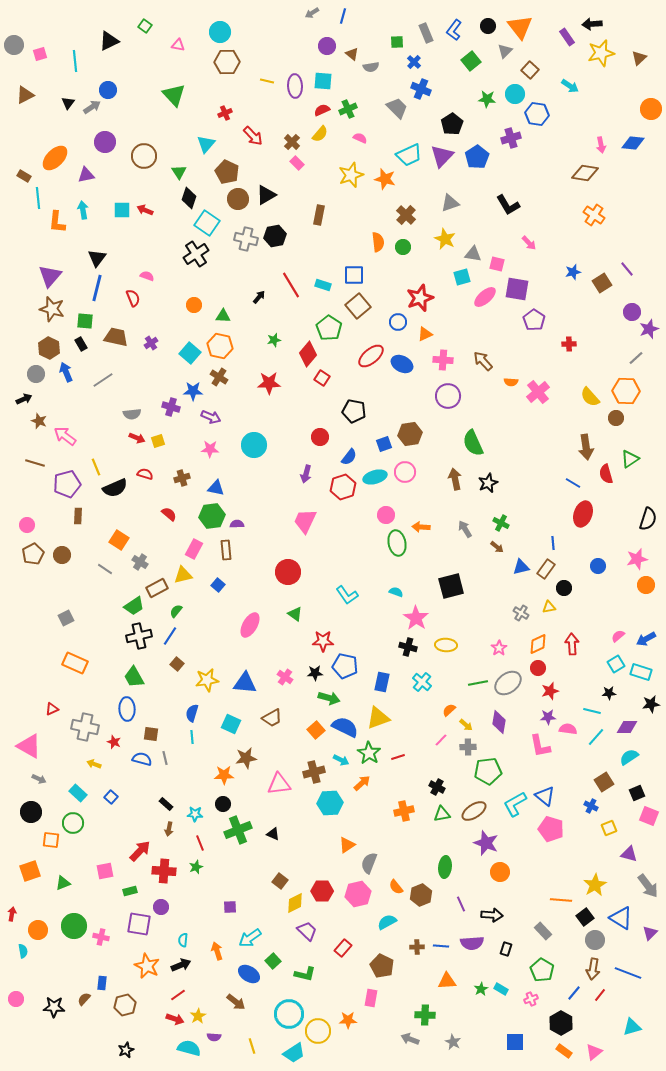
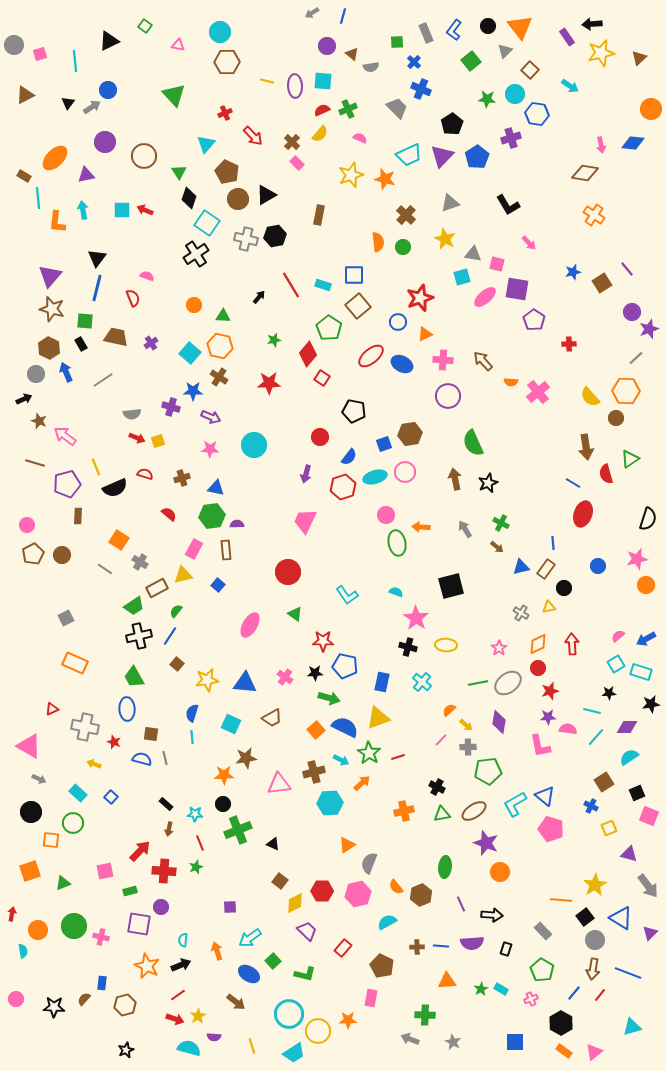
black triangle at (273, 834): moved 10 px down
